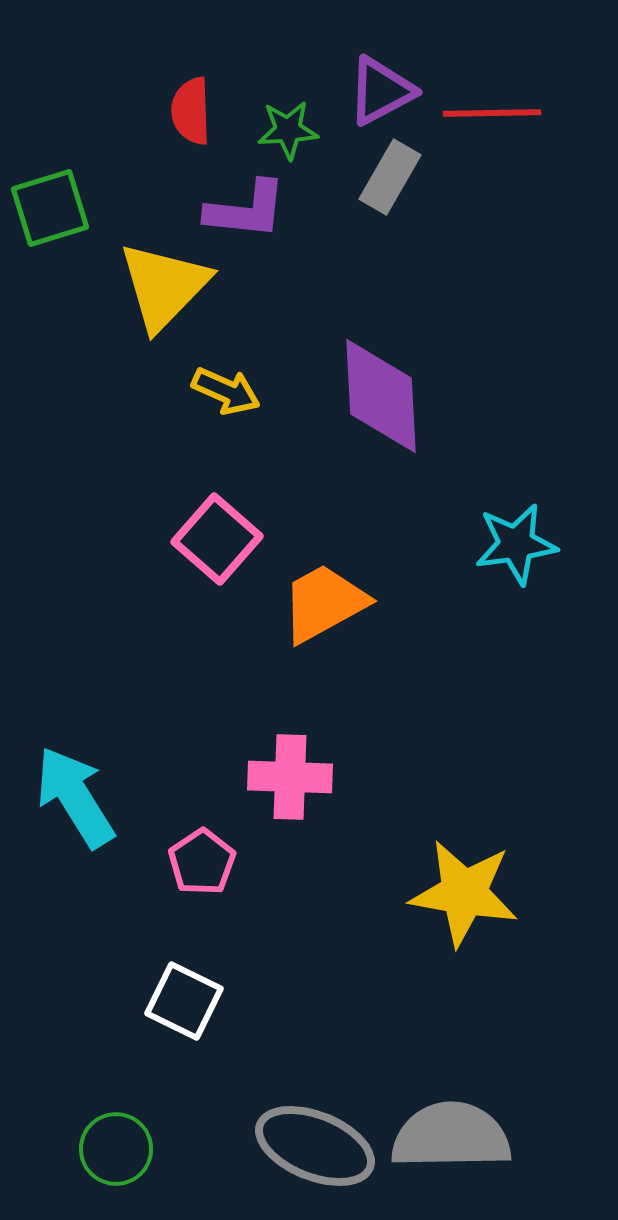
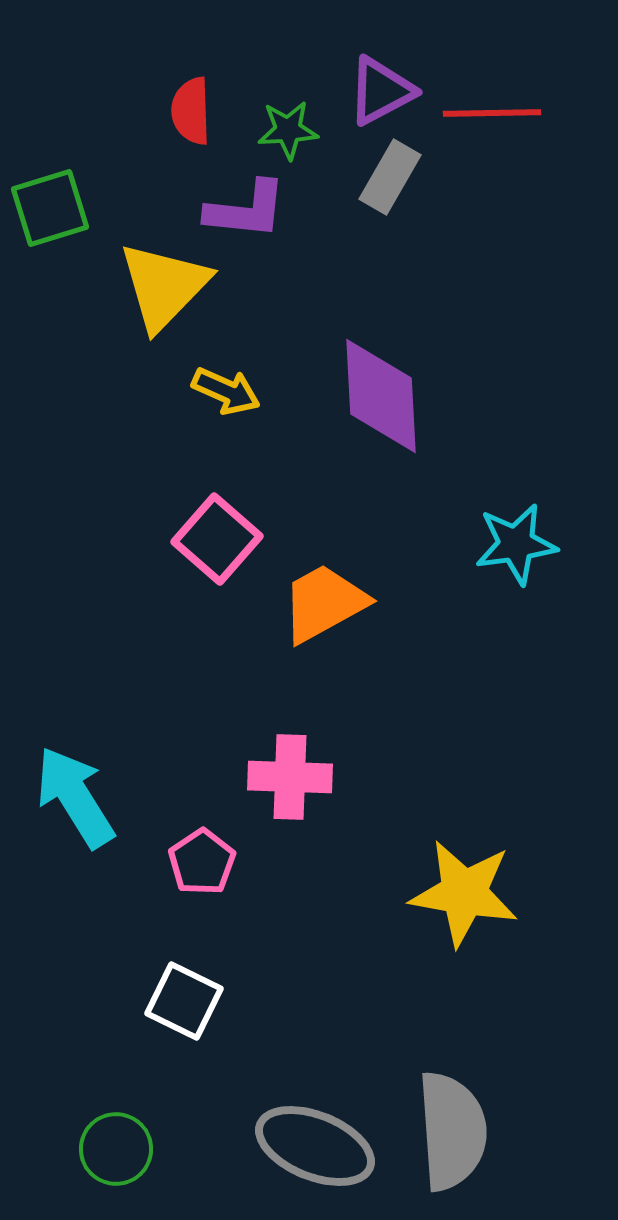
gray semicircle: moved 1 px right, 5 px up; rotated 87 degrees clockwise
